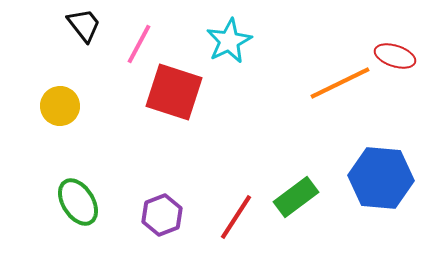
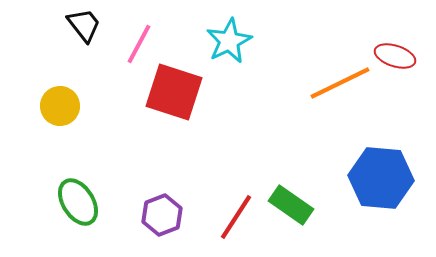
green rectangle: moved 5 px left, 8 px down; rotated 72 degrees clockwise
